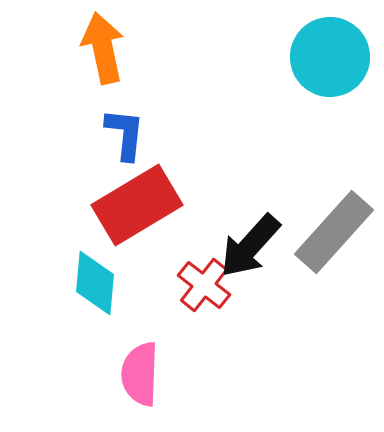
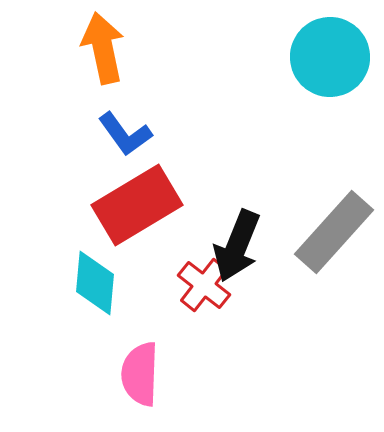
blue L-shape: rotated 138 degrees clockwise
black arrow: moved 13 px left; rotated 20 degrees counterclockwise
